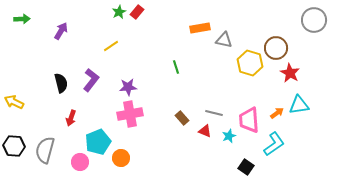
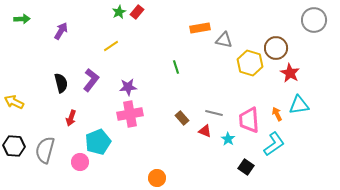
orange arrow: moved 1 px down; rotated 80 degrees counterclockwise
cyan star: moved 1 px left, 3 px down; rotated 16 degrees counterclockwise
orange circle: moved 36 px right, 20 px down
